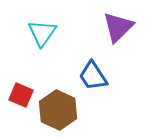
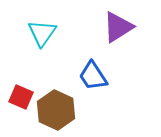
purple triangle: rotated 12 degrees clockwise
red square: moved 2 px down
brown hexagon: moved 2 px left
